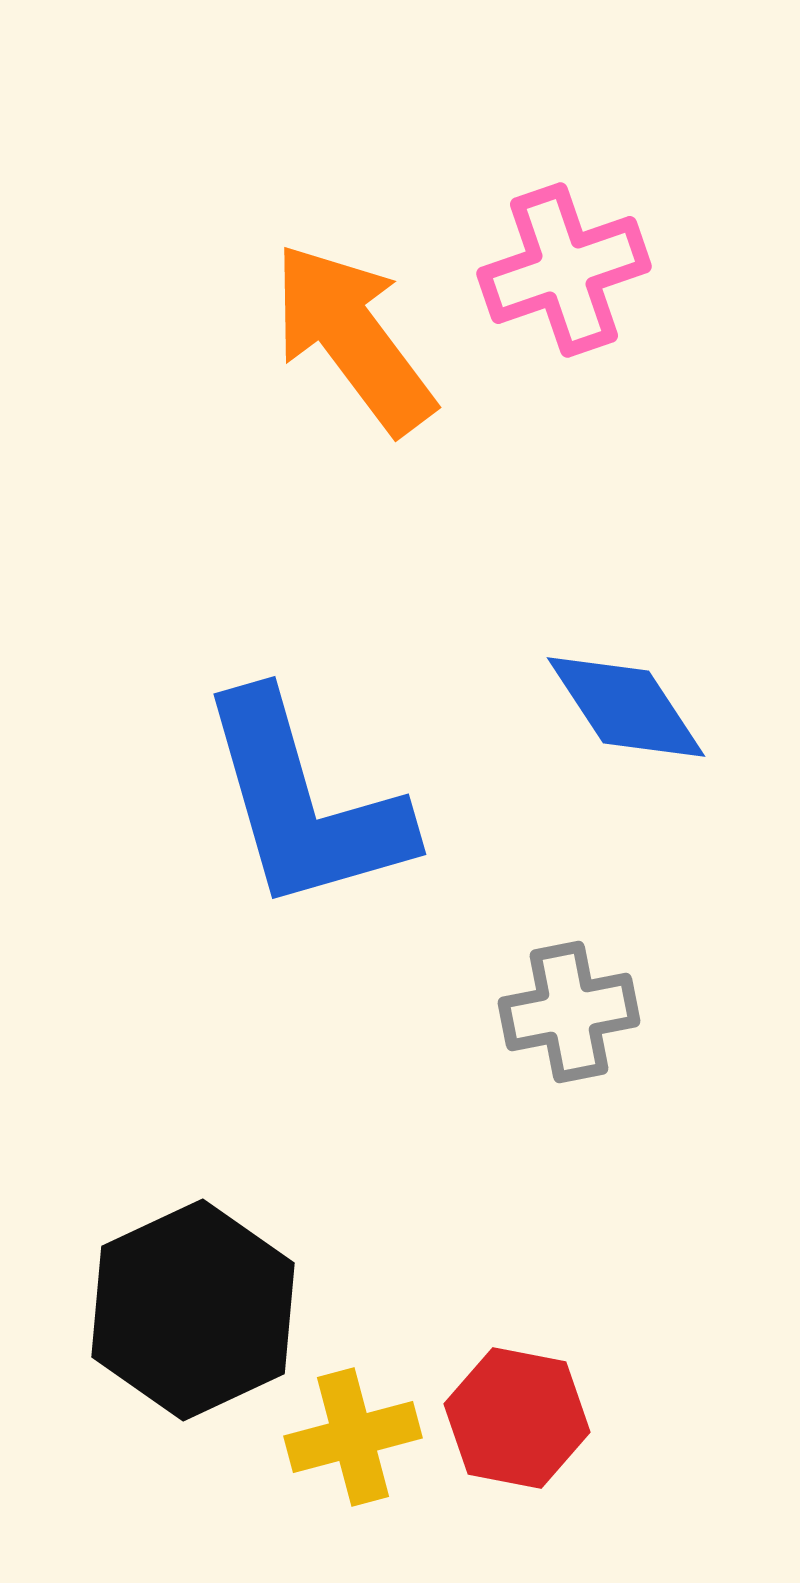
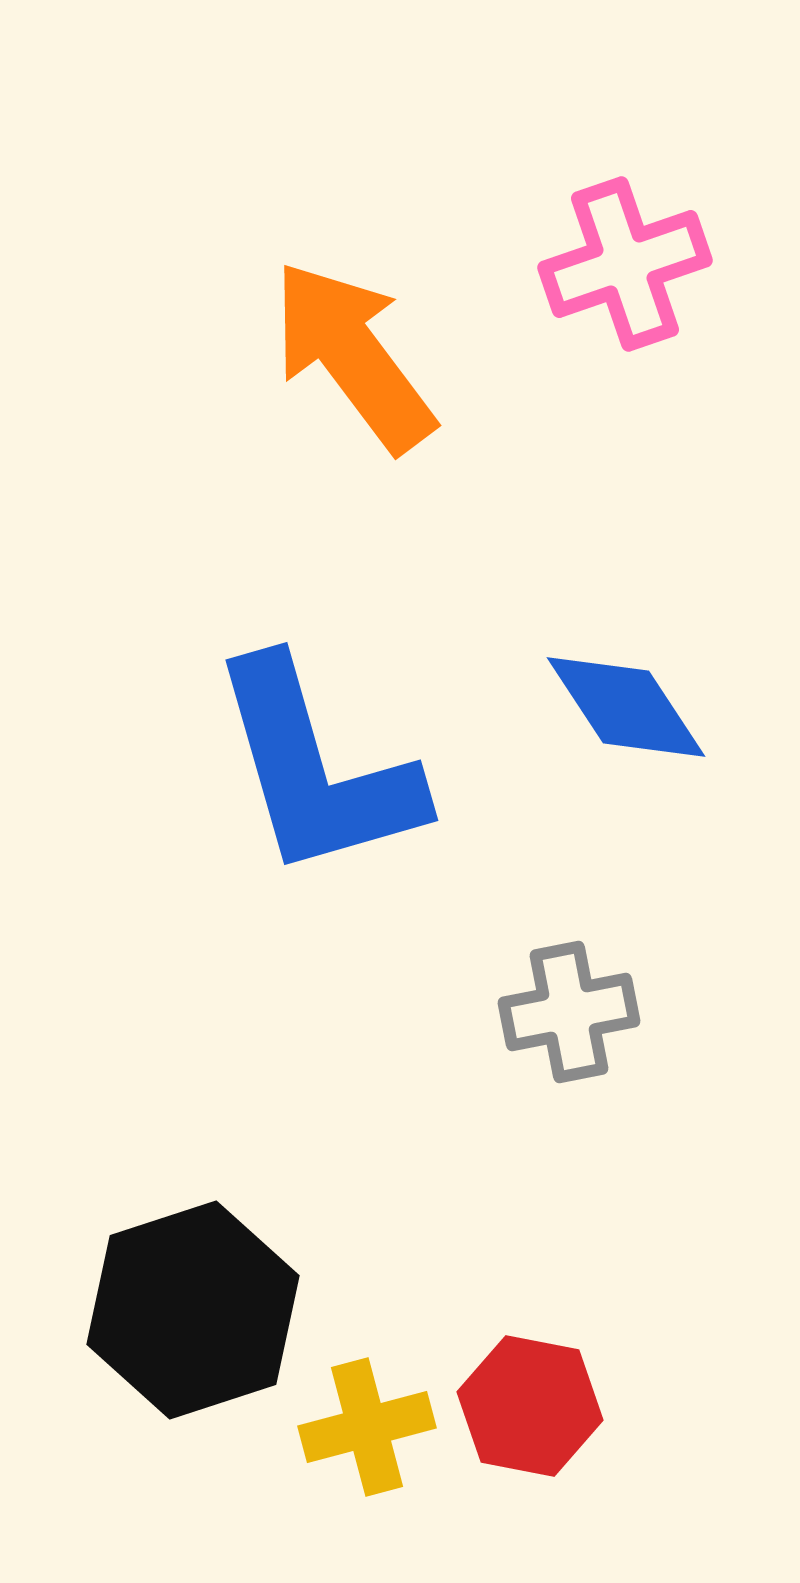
pink cross: moved 61 px right, 6 px up
orange arrow: moved 18 px down
blue L-shape: moved 12 px right, 34 px up
black hexagon: rotated 7 degrees clockwise
red hexagon: moved 13 px right, 12 px up
yellow cross: moved 14 px right, 10 px up
